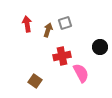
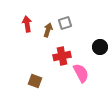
brown square: rotated 16 degrees counterclockwise
